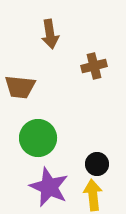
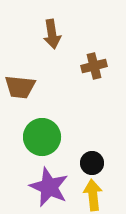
brown arrow: moved 2 px right
green circle: moved 4 px right, 1 px up
black circle: moved 5 px left, 1 px up
